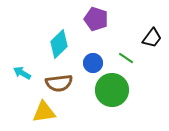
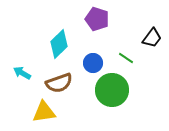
purple pentagon: moved 1 px right
brown semicircle: rotated 12 degrees counterclockwise
